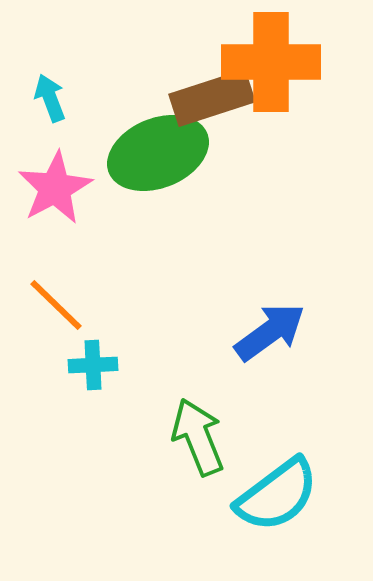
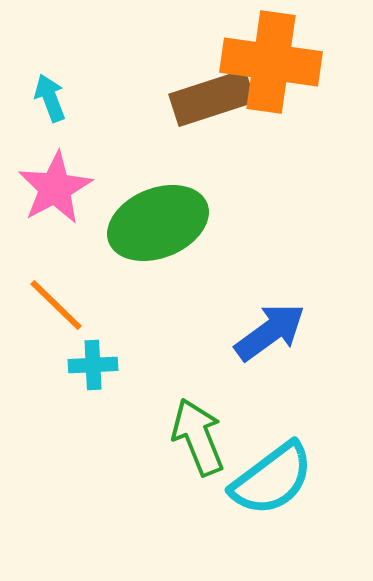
orange cross: rotated 8 degrees clockwise
green ellipse: moved 70 px down
cyan semicircle: moved 5 px left, 16 px up
